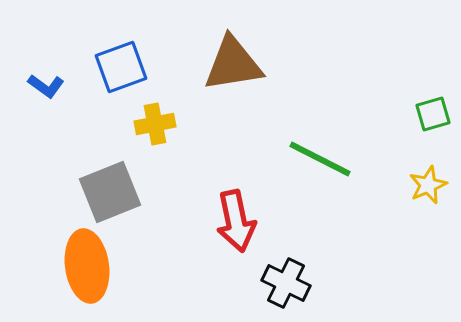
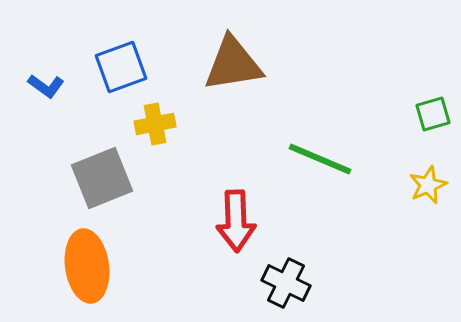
green line: rotated 4 degrees counterclockwise
gray square: moved 8 px left, 14 px up
red arrow: rotated 10 degrees clockwise
